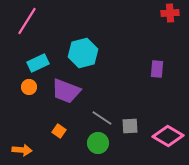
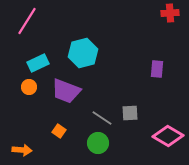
gray square: moved 13 px up
